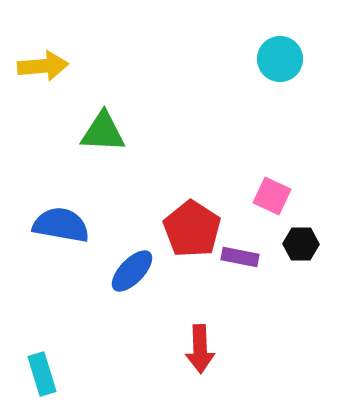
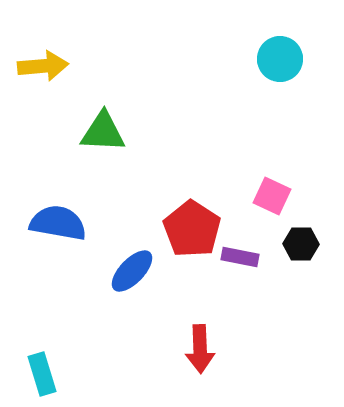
blue semicircle: moved 3 px left, 2 px up
